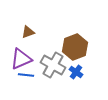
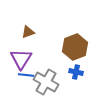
purple triangle: rotated 35 degrees counterclockwise
gray cross: moved 7 px left, 17 px down
blue cross: rotated 24 degrees counterclockwise
